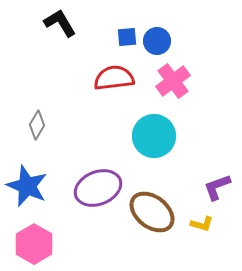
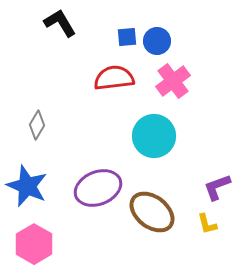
yellow L-shape: moved 5 px right; rotated 60 degrees clockwise
